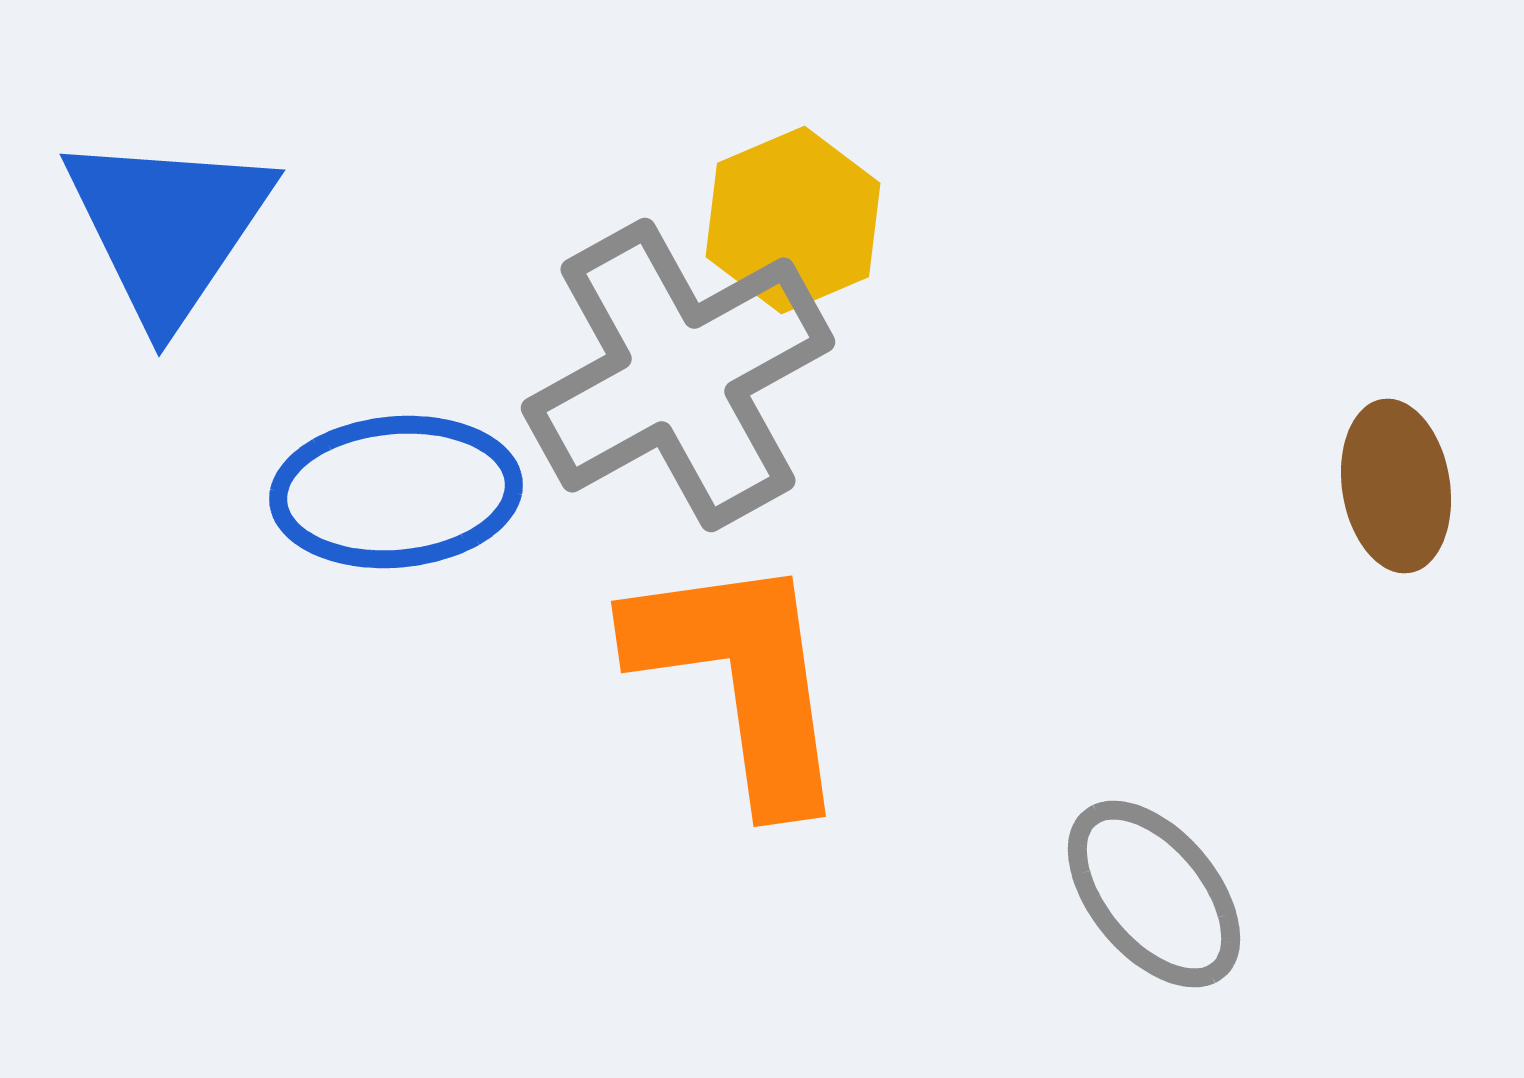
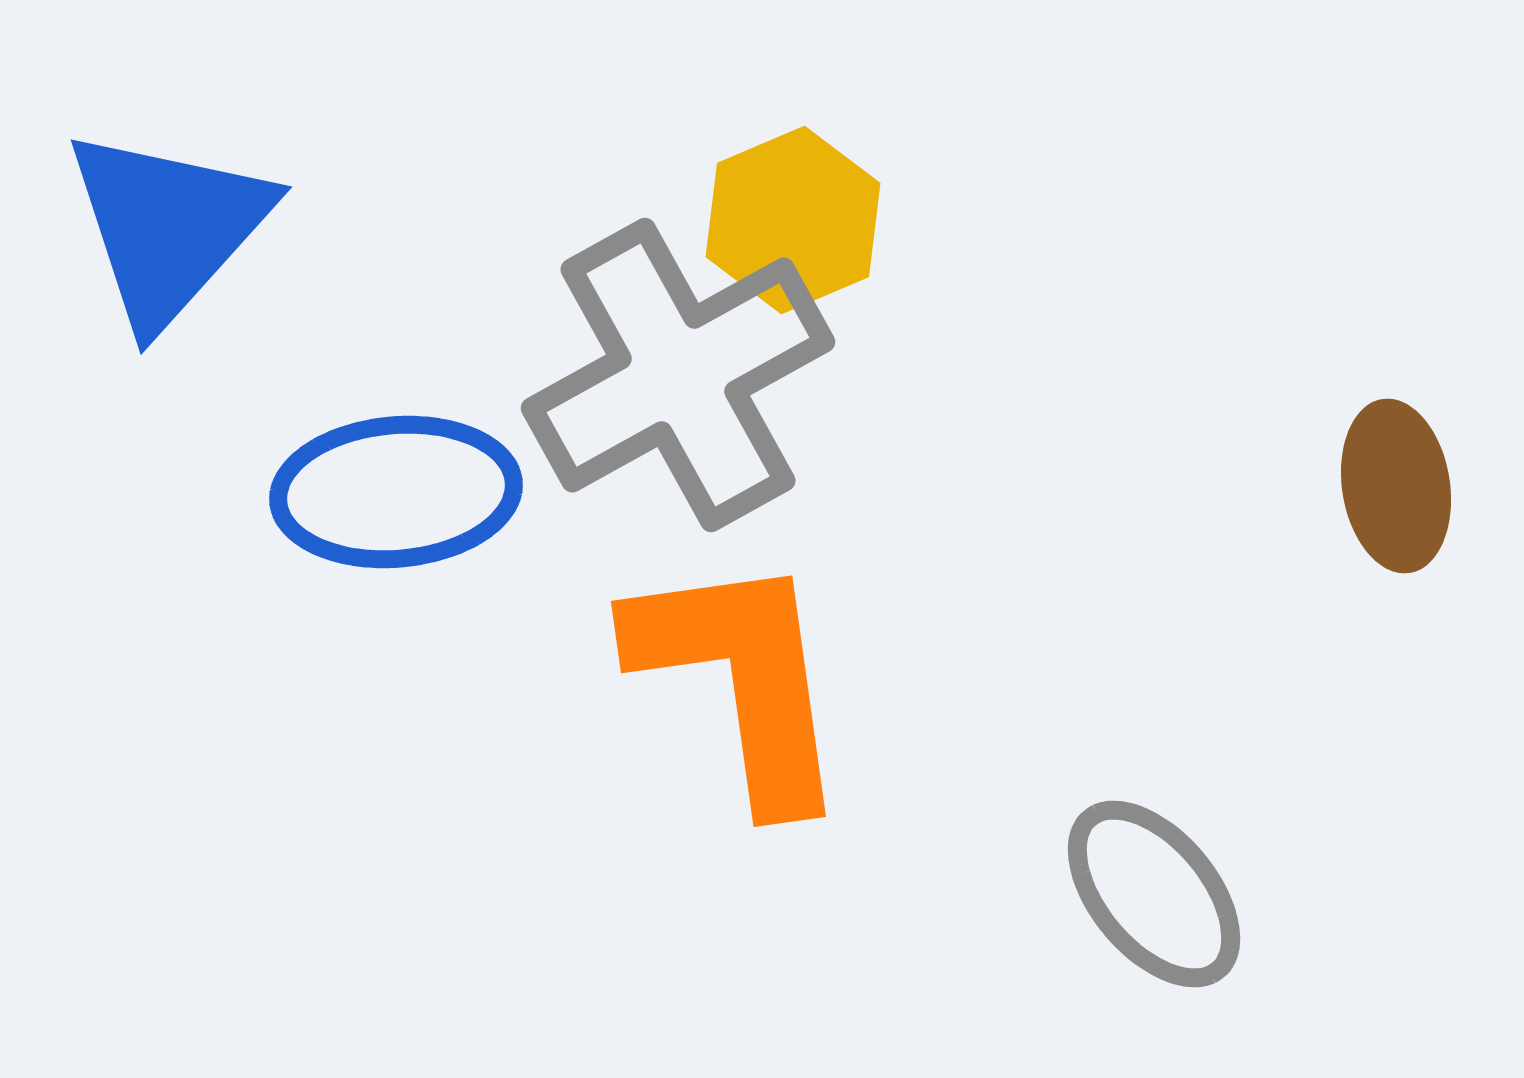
blue triangle: rotated 8 degrees clockwise
